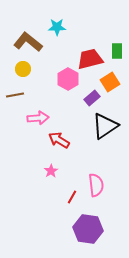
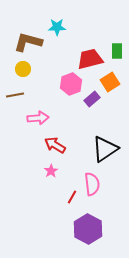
brown L-shape: rotated 24 degrees counterclockwise
pink hexagon: moved 3 px right, 5 px down; rotated 10 degrees clockwise
purple rectangle: moved 1 px down
black triangle: moved 23 px down
red arrow: moved 4 px left, 5 px down
pink semicircle: moved 4 px left, 1 px up
purple hexagon: rotated 20 degrees clockwise
